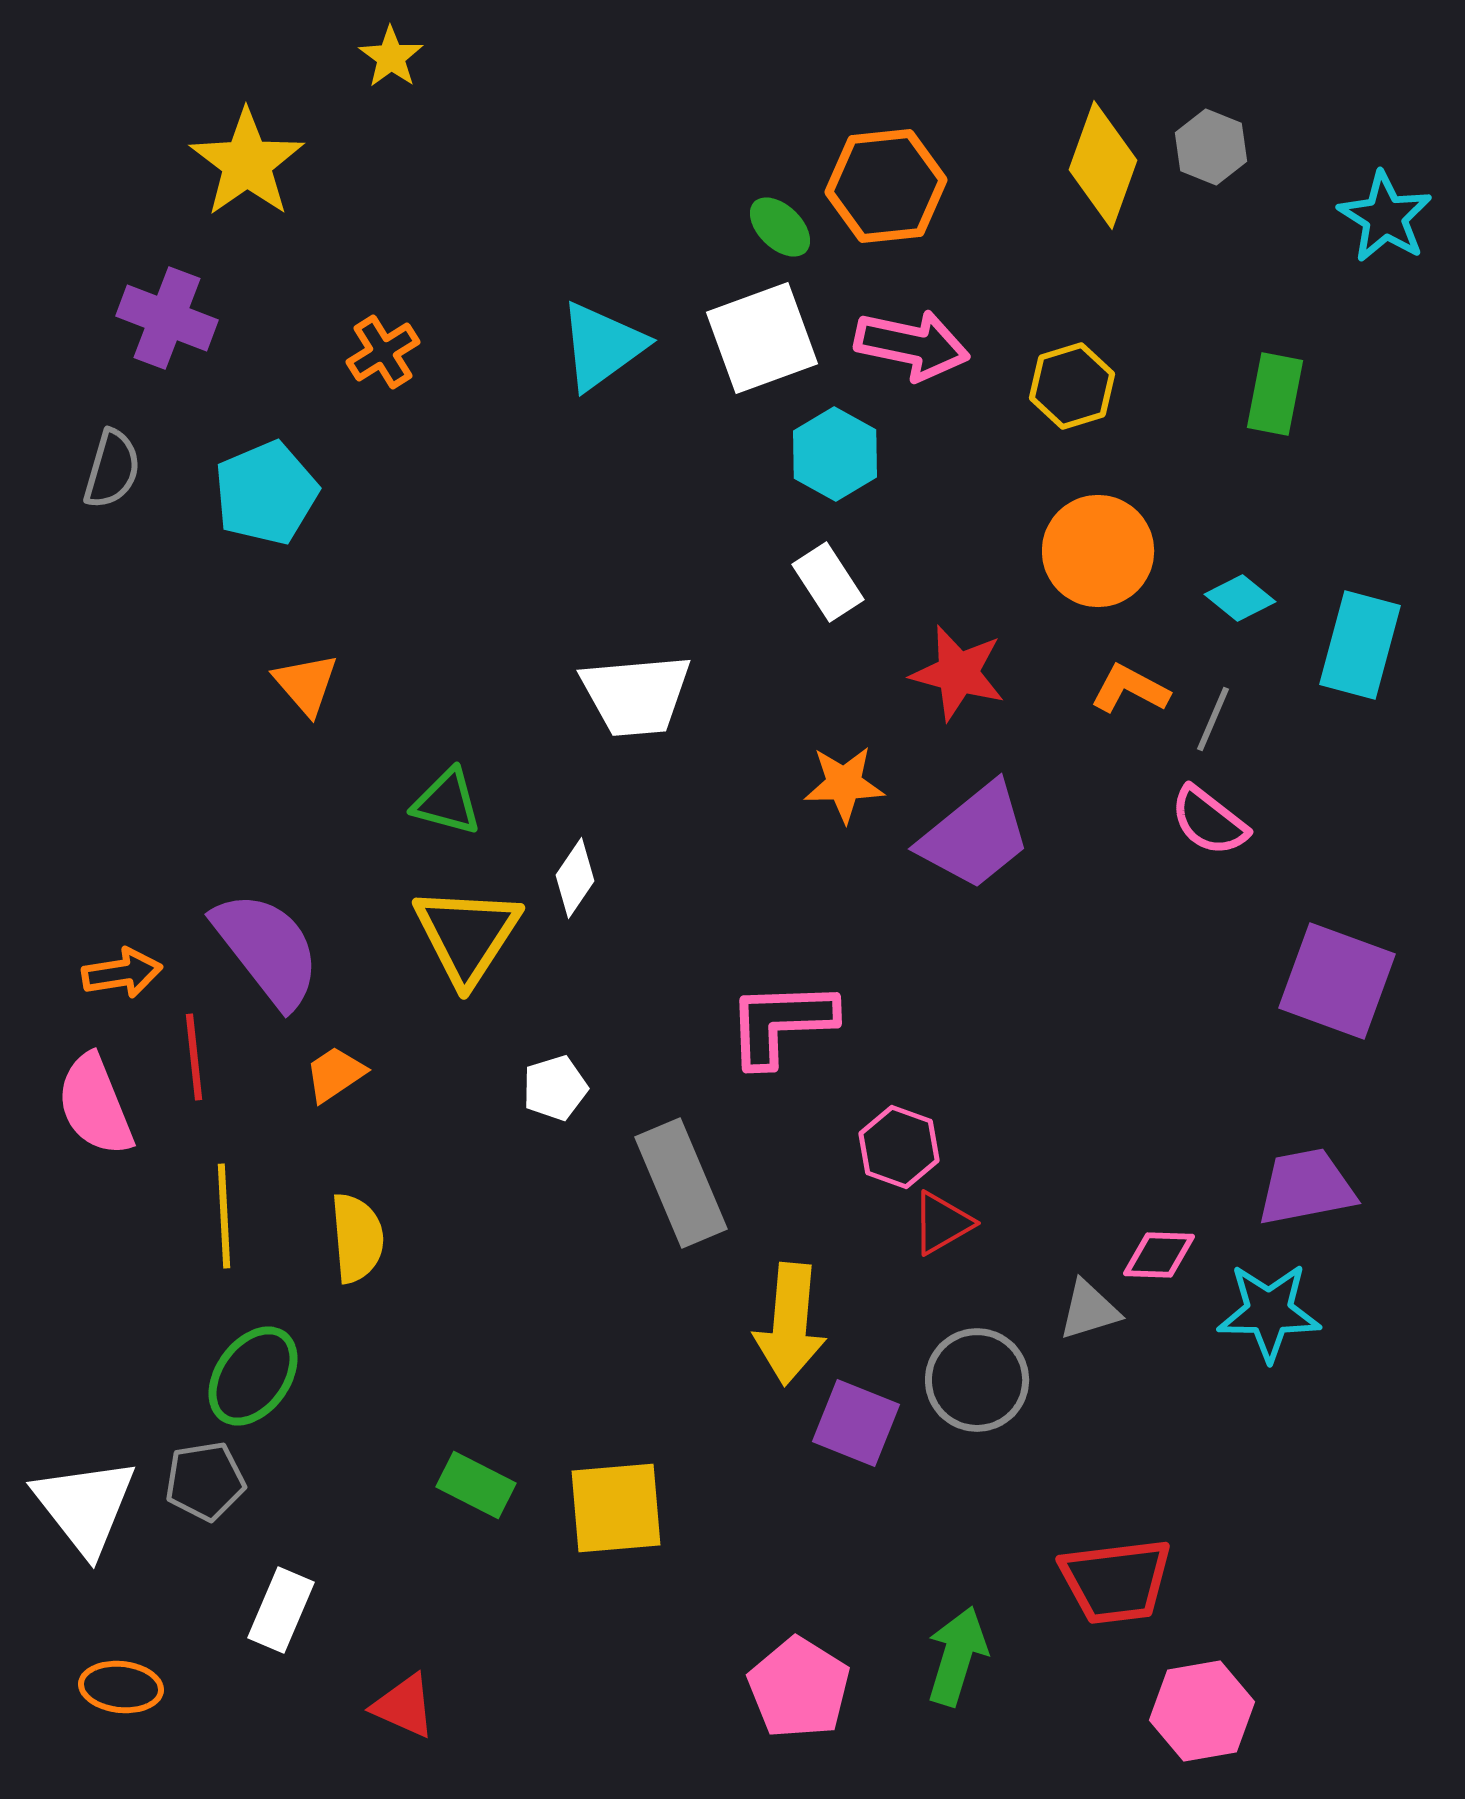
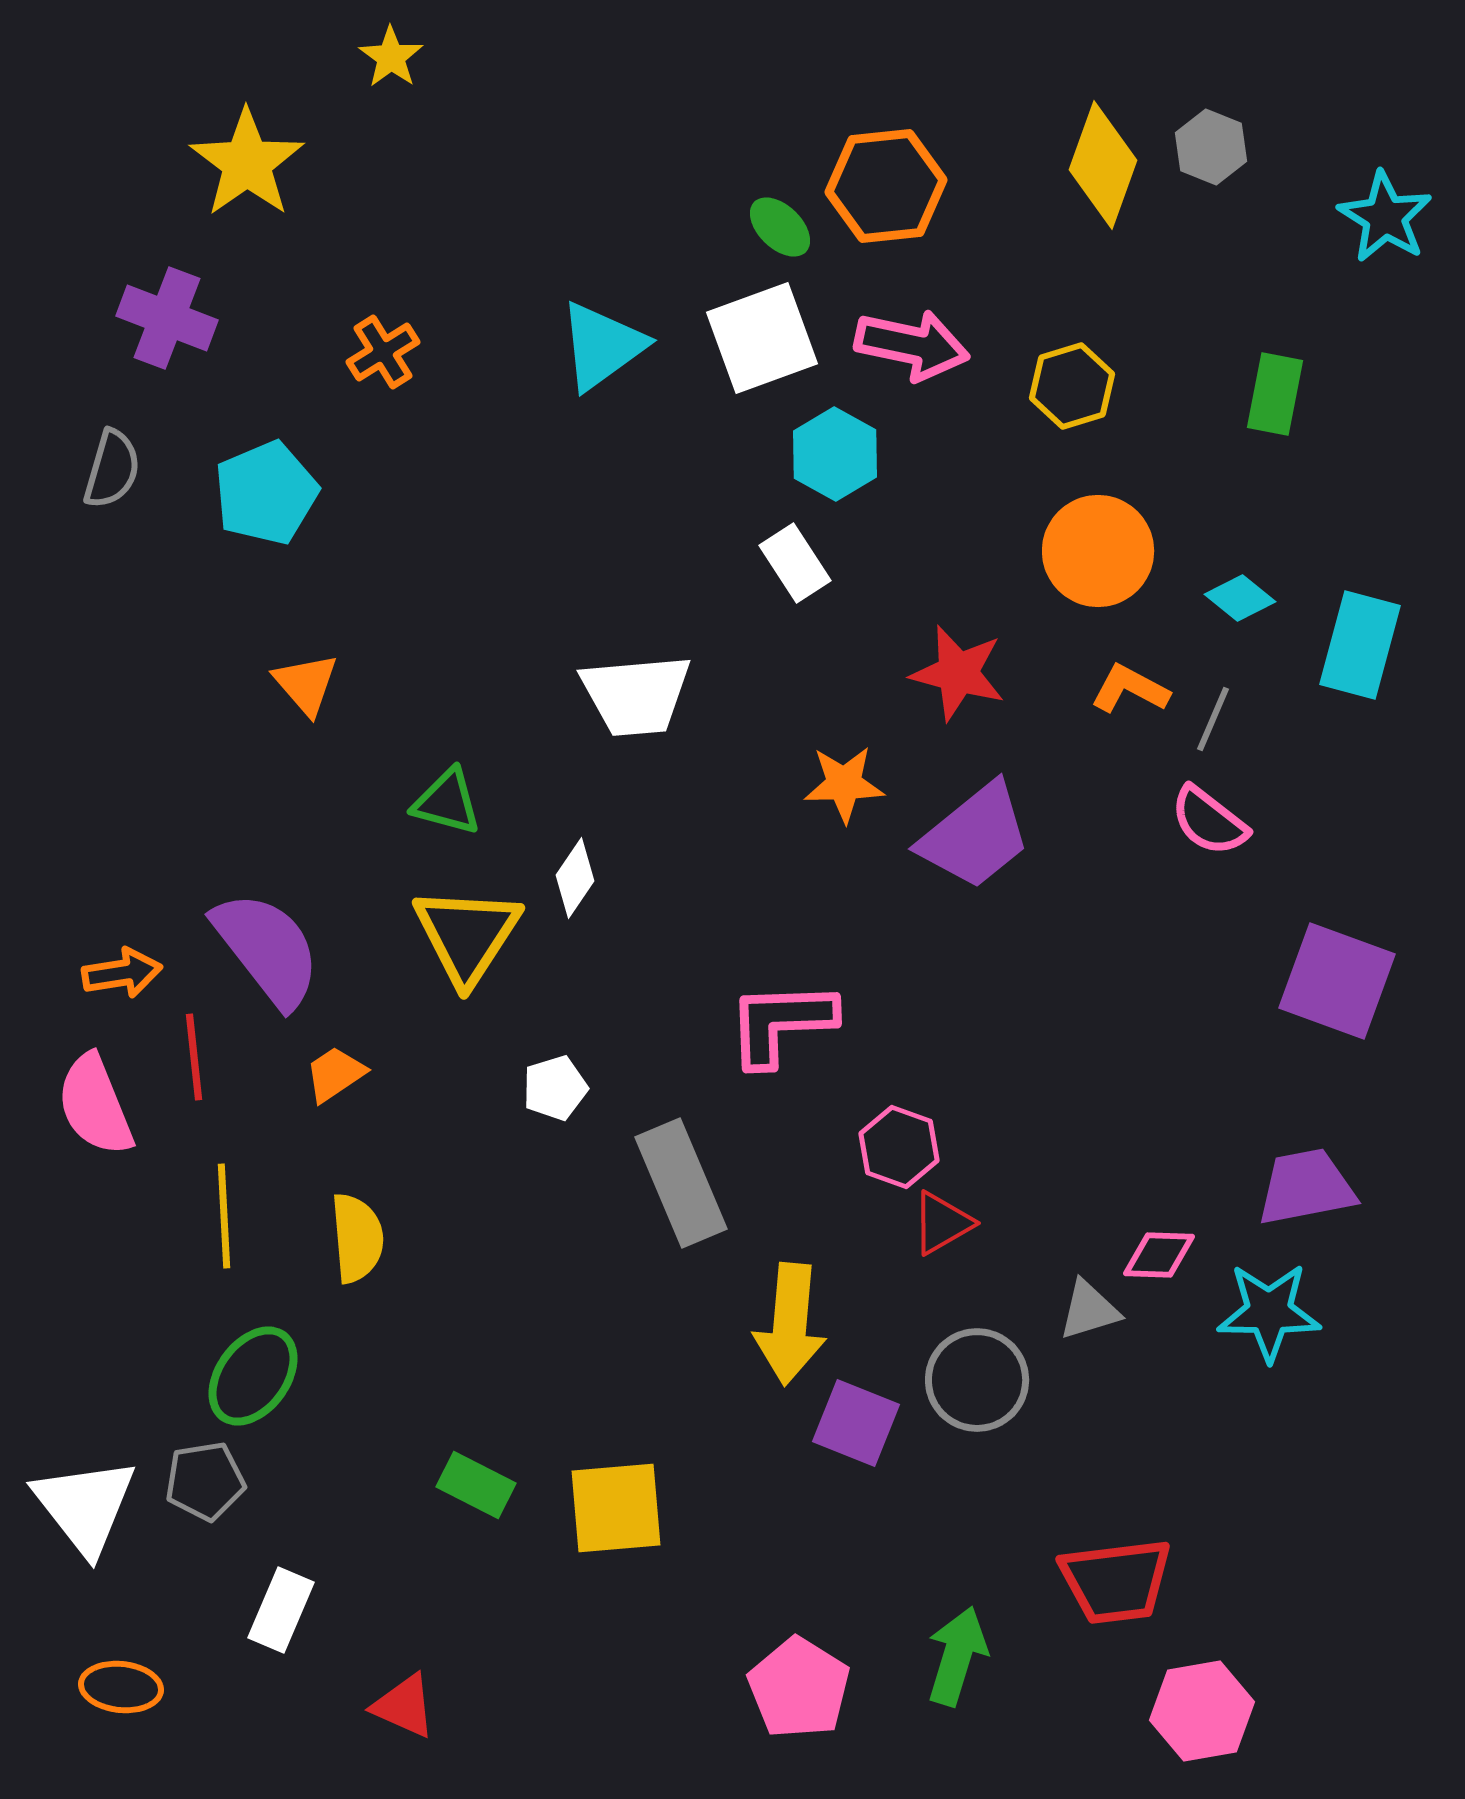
white rectangle at (828, 582): moved 33 px left, 19 px up
